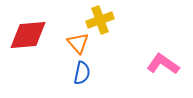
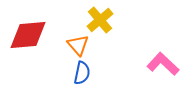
yellow cross: rotated 20 degrees counterclockwise
orange triangle: moved 2 px down
pink L-shape: rotated 8 degrees clockwise
